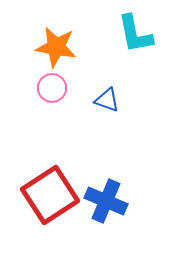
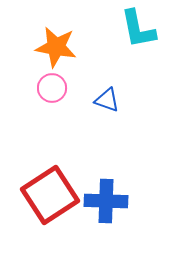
cyan L-shape: moved 3 px right, 5 px up
blue cross: rotated 21 degrees counterclockwise
